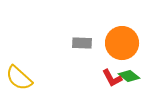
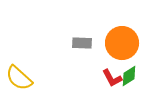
green diamond: rotated 70 degrees counterclockwise
